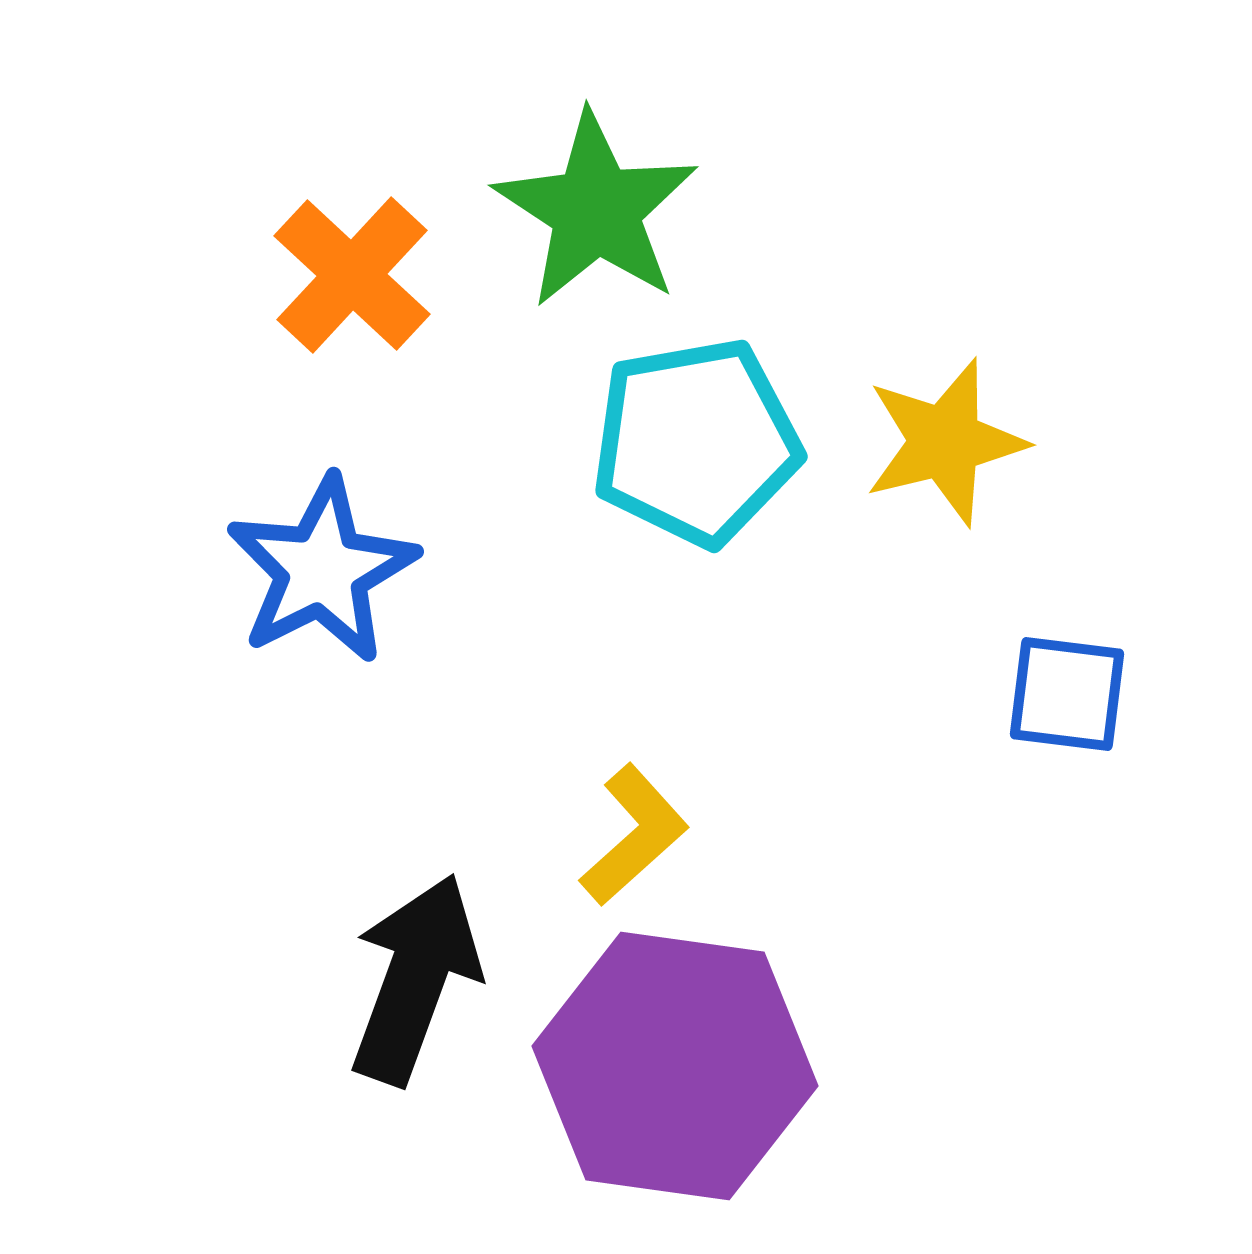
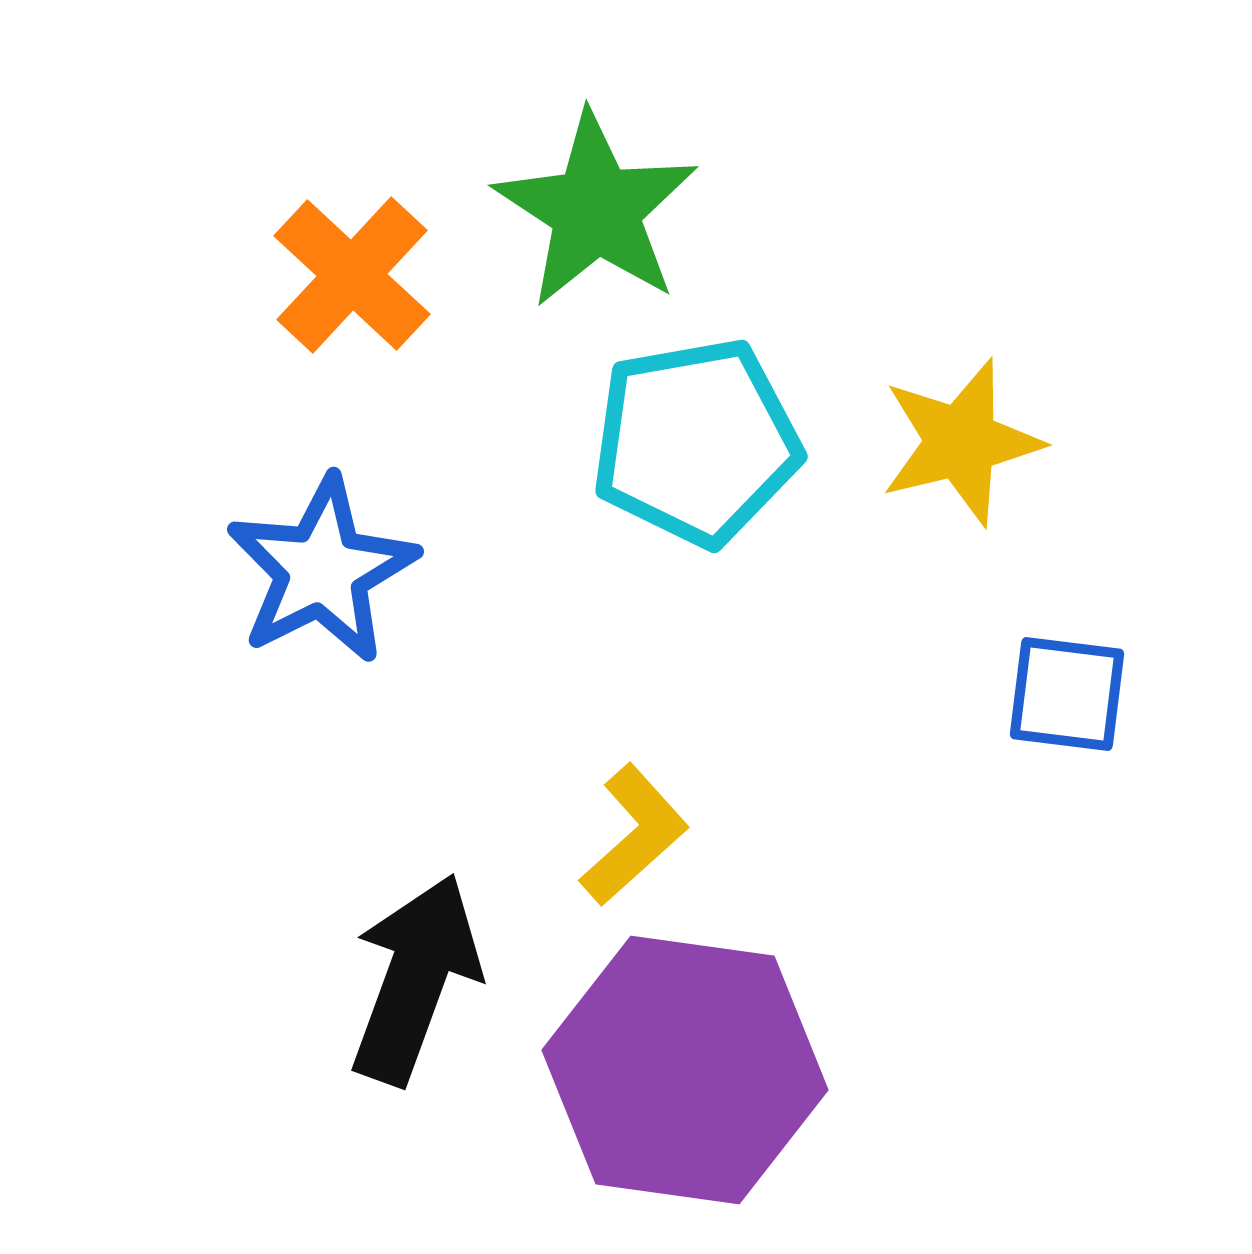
yellow star: moved 16 px right
purple hexagon: moved 10 px right, 4 px down
